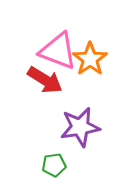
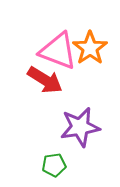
orange star: moved 11 px up
